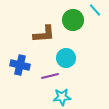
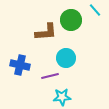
green circle: moved 2 px left
brown L-shape: moved 2 px right, 2 px up
